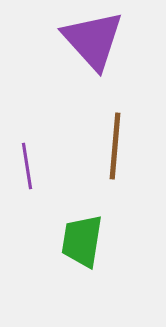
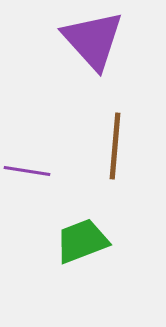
purple line: moved 5 px down; rotated 72 degrees counterclockwise
green trapezoid: rotated 60 degrees clockwise
